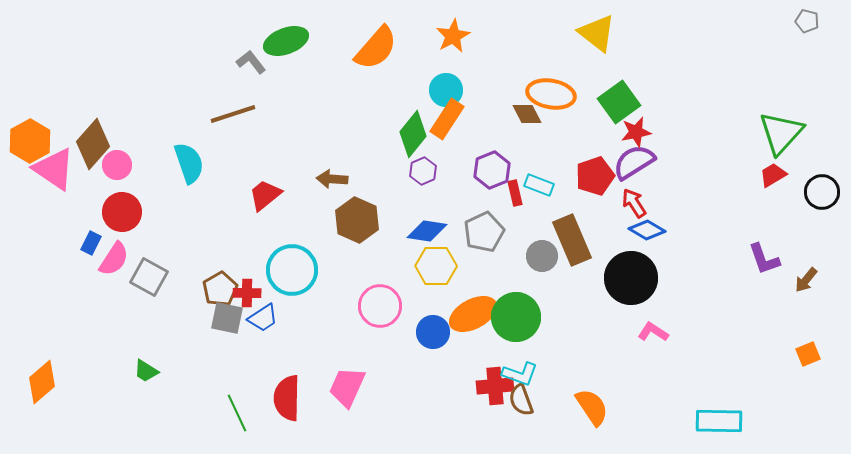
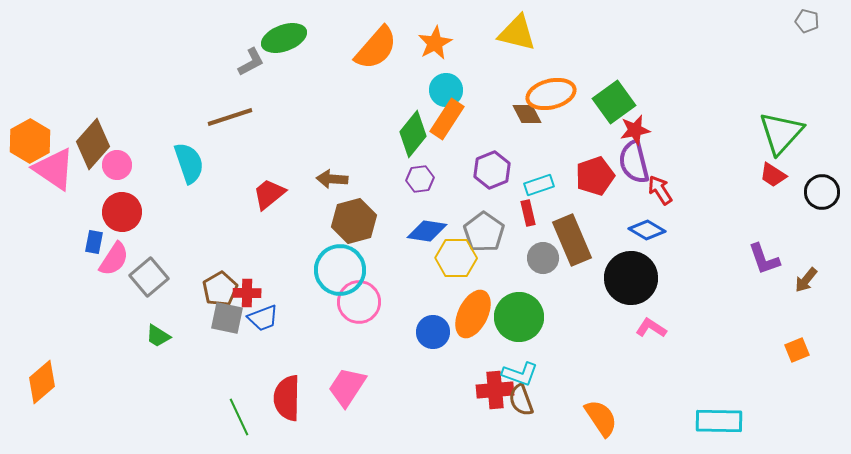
yellow triangle at (597, 33): moved 80 px left; rotated 24 degrees counterclockwise
orange star at (453, 36): moved 18 px left, 7 px down
green ellipse at (286, 41): moved 2 px left, 3 px up
gray L-shape at (251, 62): rotated 100 degrees clockwise
orange ellipse at (551, 94): rotated 24 degrees counterclockwise
green square at (619, 102): moved 5 px left
brown line at (233, 114): moved 3 px left, 3 px down
red star at (636, 132): moved 1 px left, 2 px up
purple semicircle at (634, 162): rotated 72 degrees counterclockwise
purple hexagon at (423, 171): moved 3 px left, 8 px down; rotated 16 degrees clockwise
red trapezoid at (773, 175): rotated 116 degrees counterclockwise
cyan rectangle at (539, 185): rotated 40 degrees counterclockwise
red rectangle at (515, 193): moved 13 px right, 20 px down
red trapezoid at (265, 195): moved 4 px right, 1 px up
red arrow at (634, 203): moved 26 px right, 13 px up
brown hexagon at (357, 220): moved 3 px left, 1 px down; rotated 21 degrees clockwise
gray pentagon at (484, 232): rotated 12 degrees counterclockwise
blue rectangle at (91, 243): moved 3 px right, 1 px up; rotated 15 degrees counterclockwise
gray circle at (542, 256): moved 1 px right, 2 px down
yellow hexagon at (436, 266): moved 20 px right, 8 px up
cyan circle at (292, 270): moved 48 px right
gray square at (149, 277): rotated 21 degrees clockwise
pink circle at (380, 306): moved 21 px left, 4 px up
orange ellipse at (473, 314): rotated 36 degrees counterclockwise
green circle at (516, 317): moved 3 px right
blue trapezoid at (263, 318): rotated 12 degrees clockwise
pink L-shape at (653, 332): moved 2 px left, 4 px up
orange square at (808, 354): moved 11 px left, 4 px up
green trapezoid at (146, 371): moved 12 px right, 35 px up
red cross at (495, 386): moved 4 px down
pink trapezoid at (347, 387): rotated 9 degrees clockwise
orange semicircle at (592, 407): moved 9 px right, 11 px down
green line at (237, 413): moved 2 px right, 4 px down
